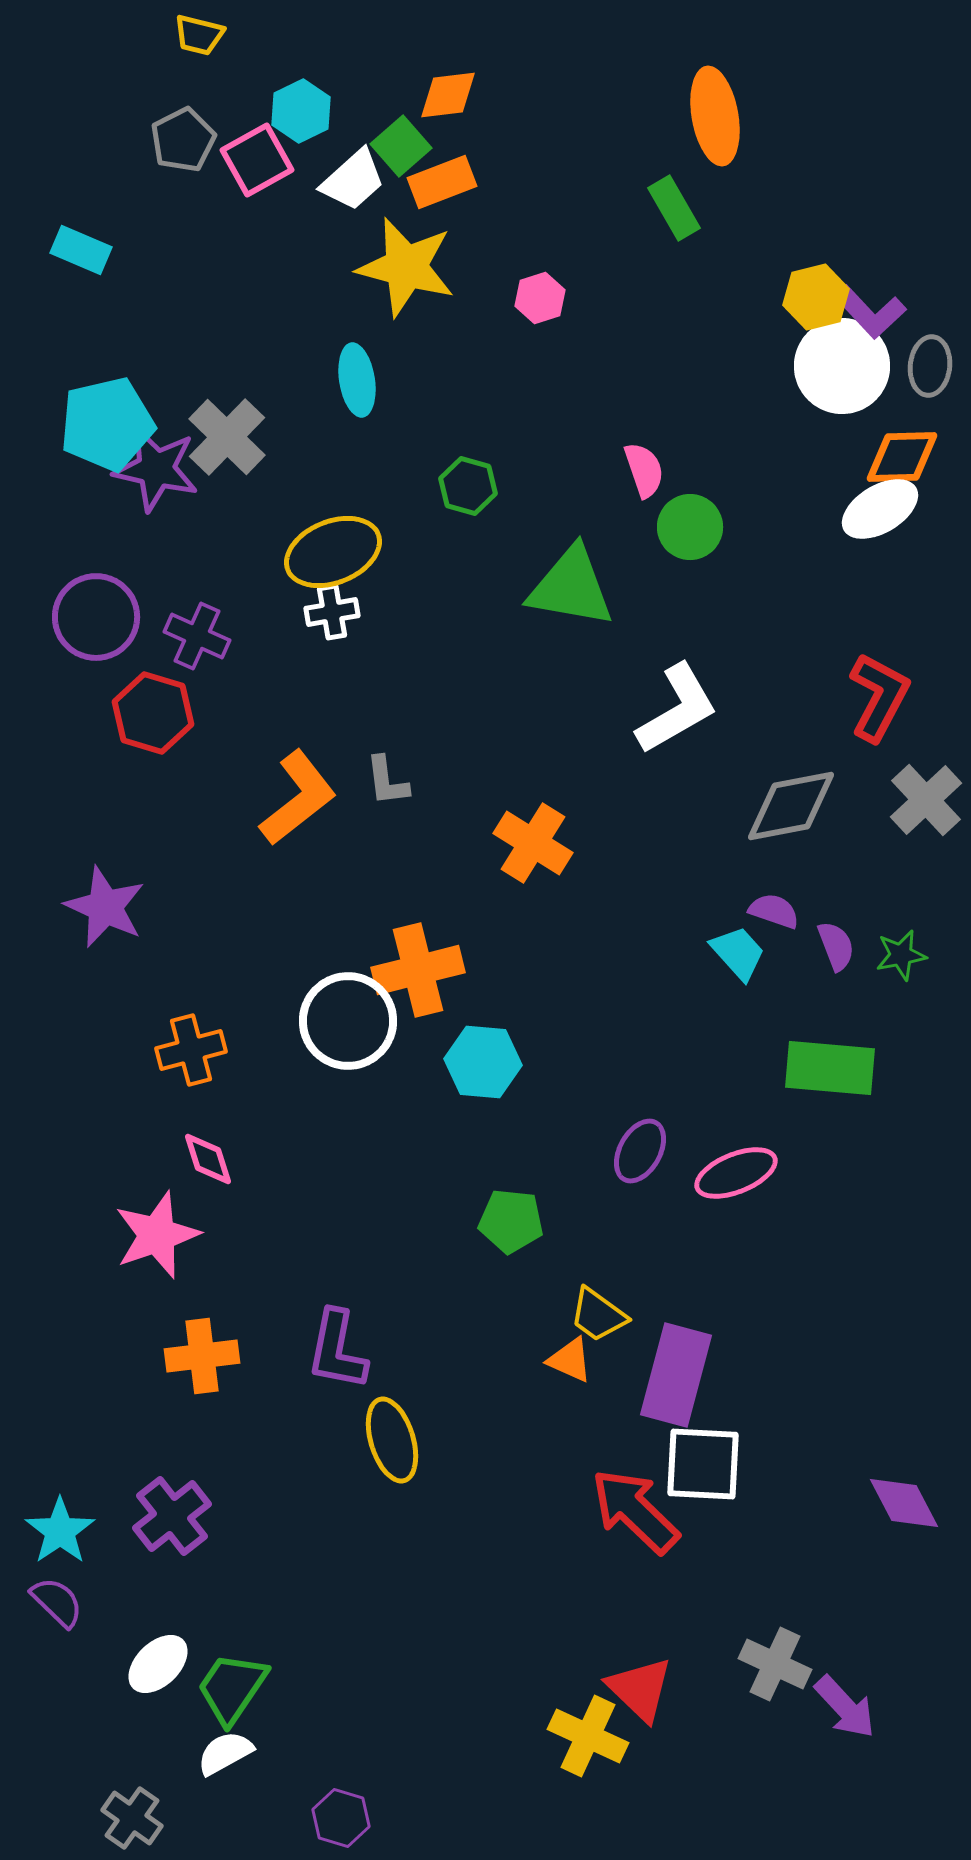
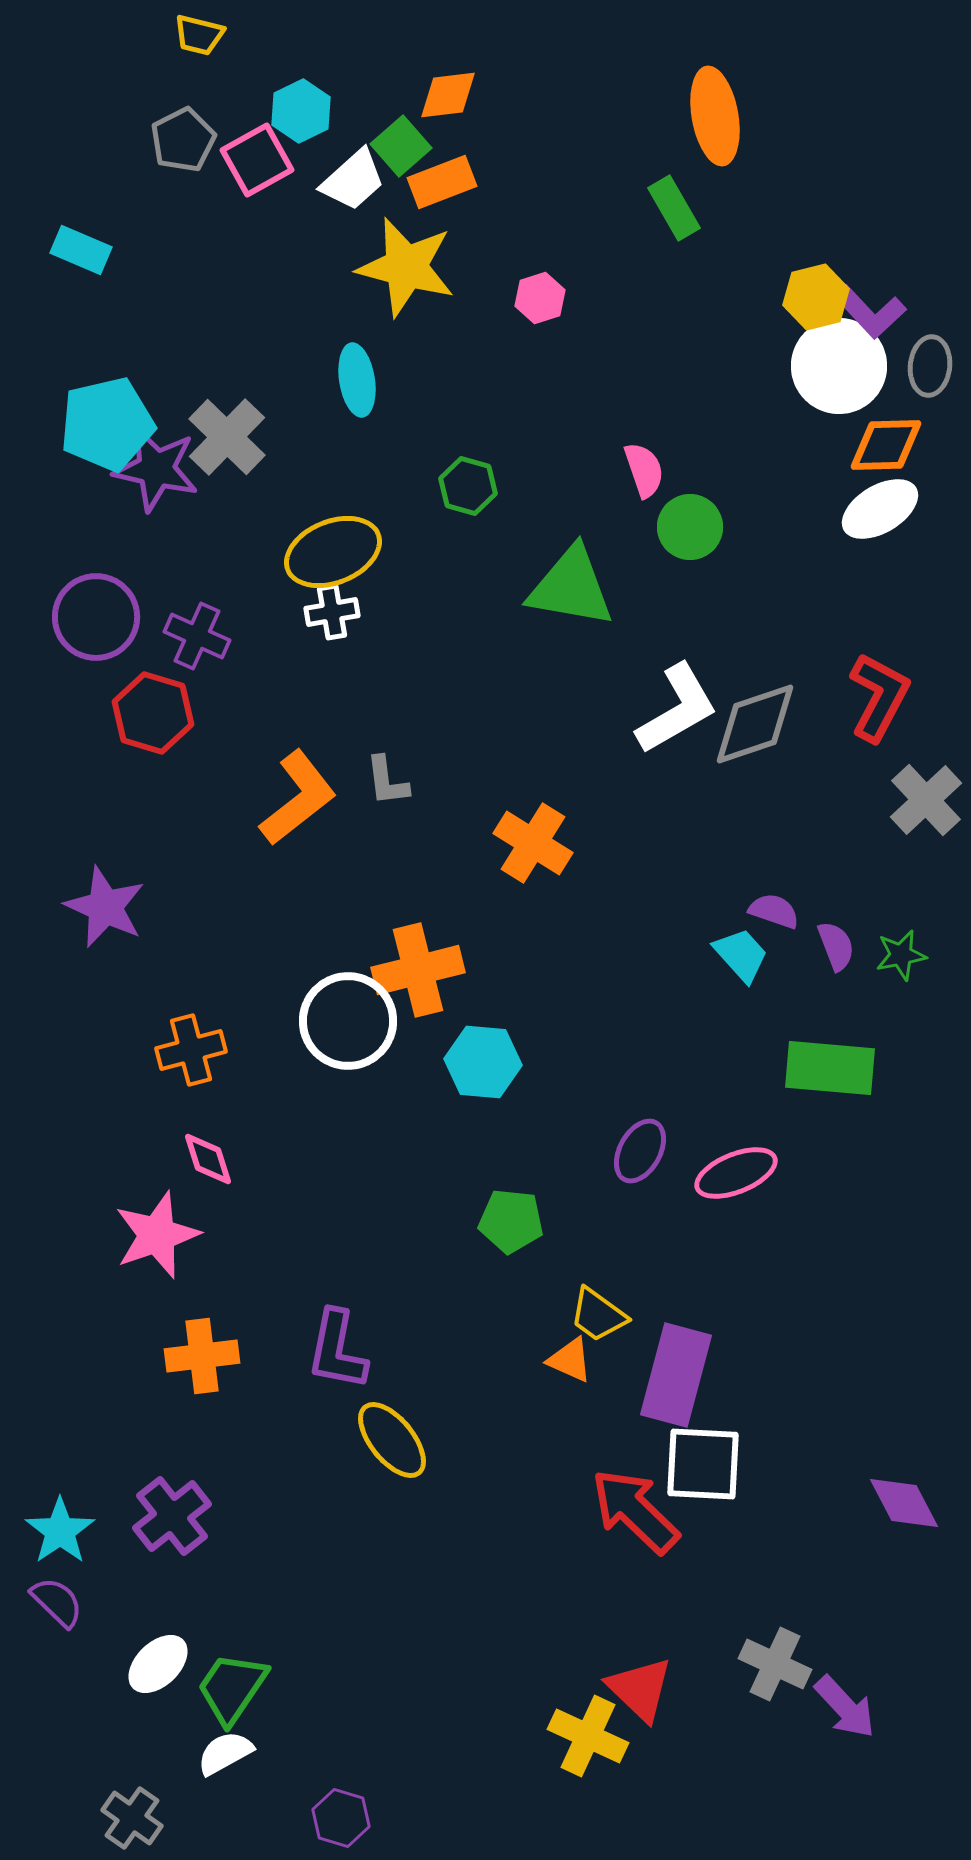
white circle at (842, 366): moved 3 px left
orange diamond at (902, 457): moved 16 px left, 12 px up
gray diamond at (791, 806): moved 36 px left, 82 px up; rotated 8 degrees counterclockwise
cyan trapezoid at (738, 953): moved 3 px right, 2 px down
yellow ellipse at (392, 1440): rotated 22 degrees counterclockwise
